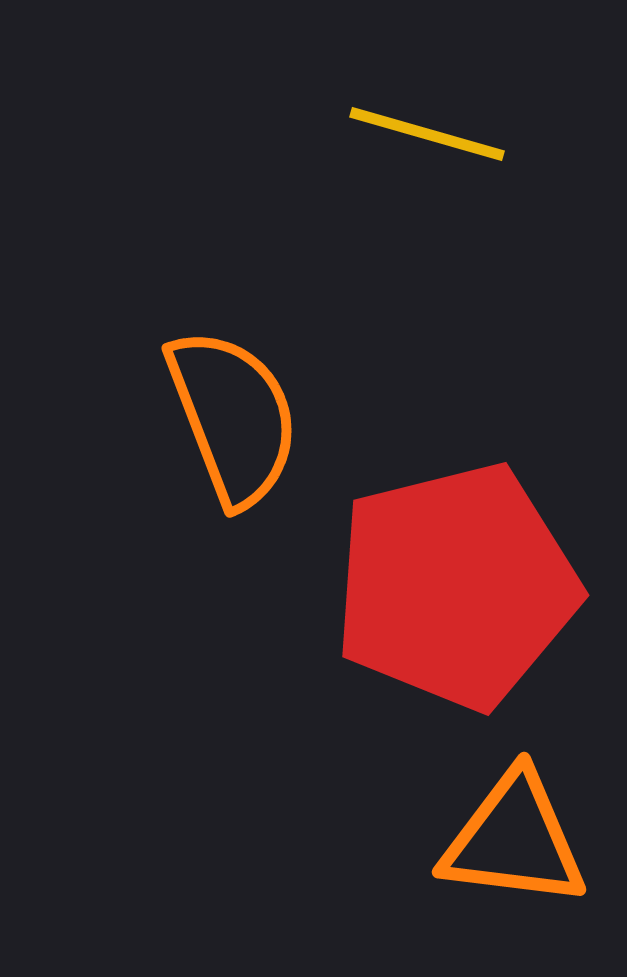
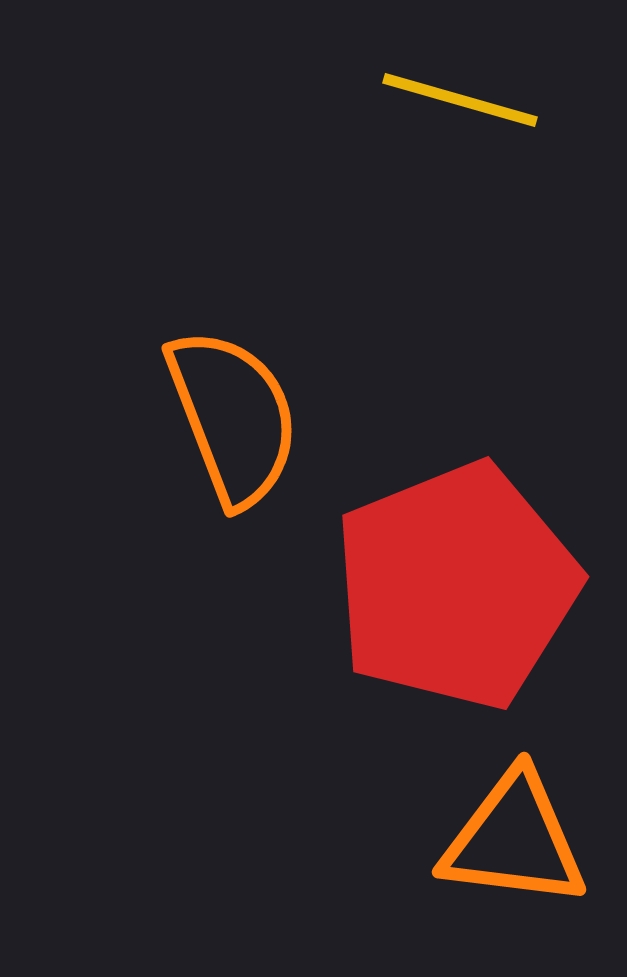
yellow line: moved 33 px right, 34 px up
red pentagon: rotated 8 degrees counterclockwise
